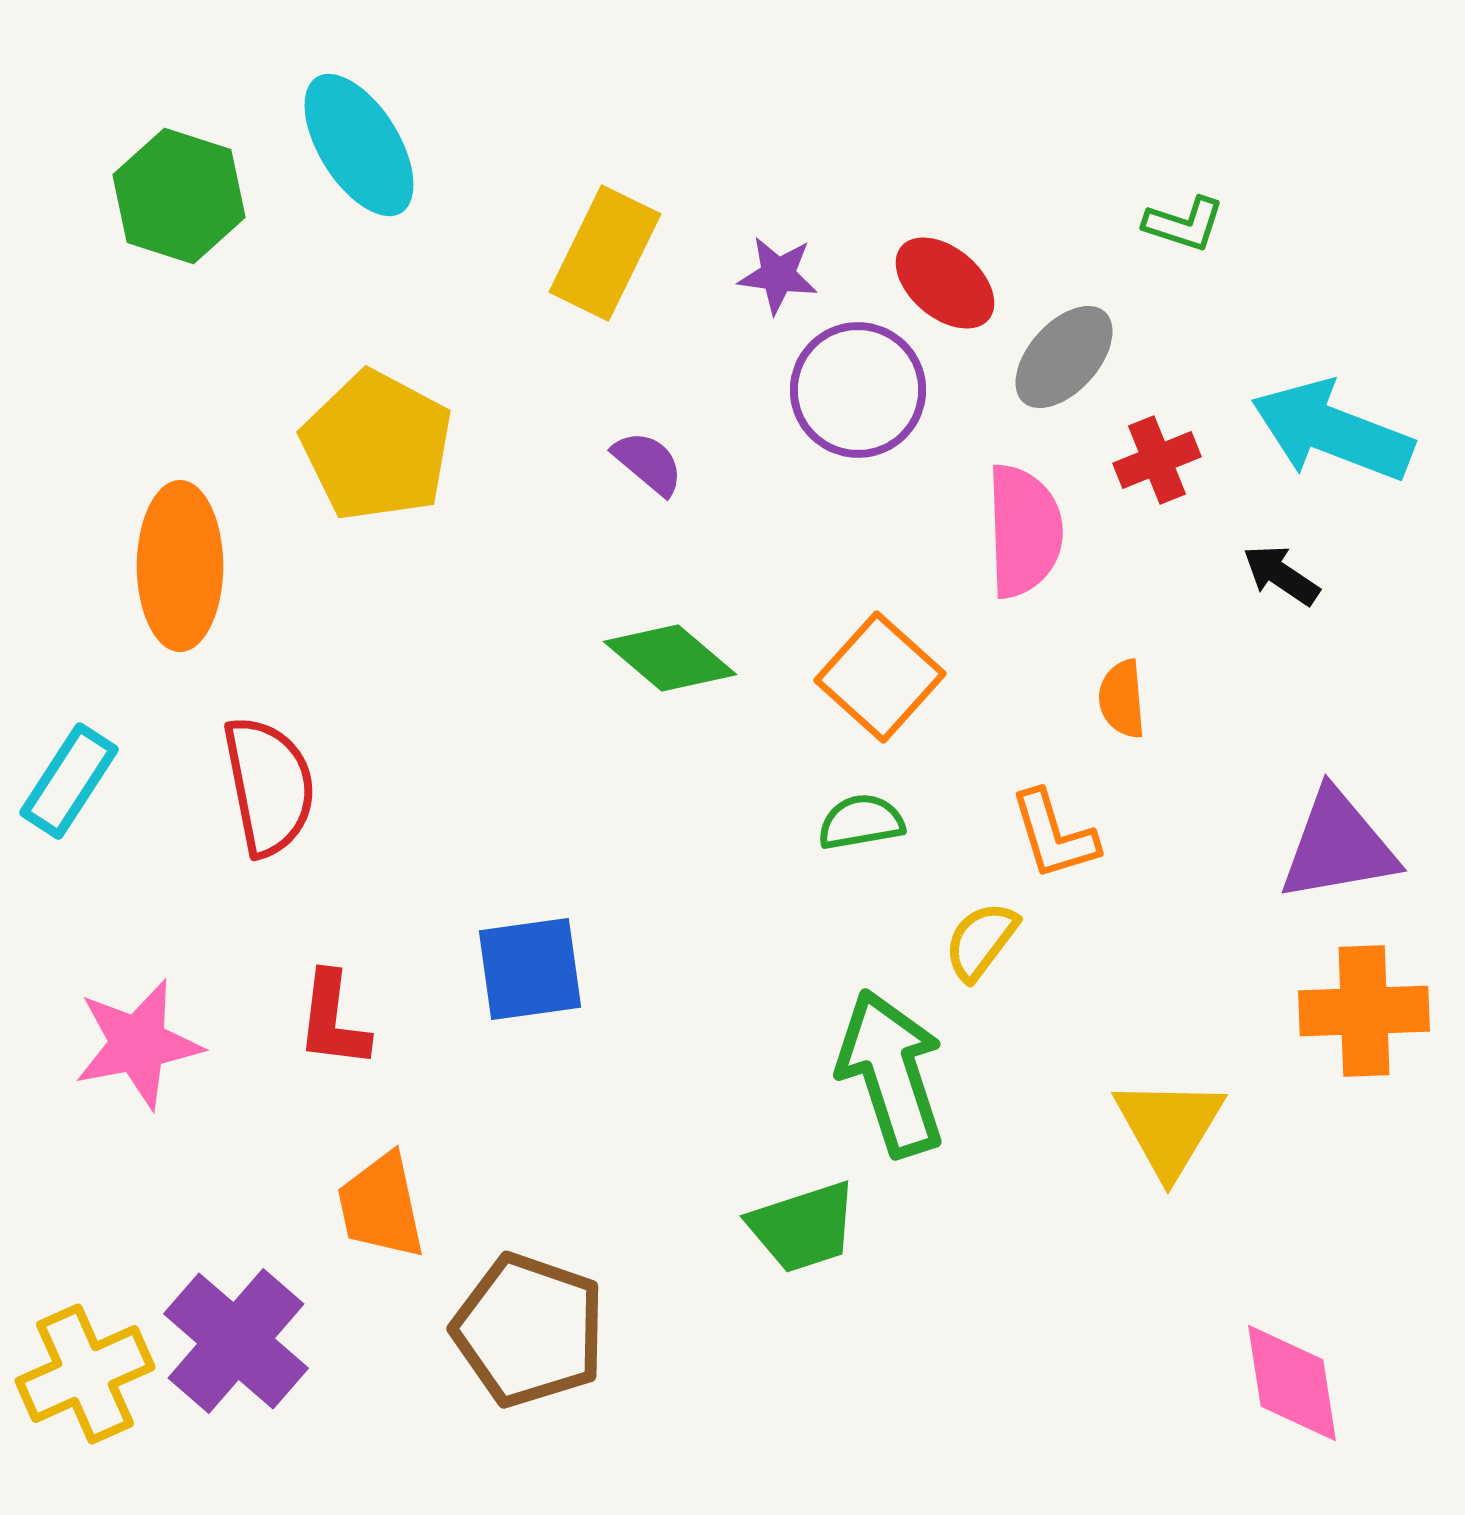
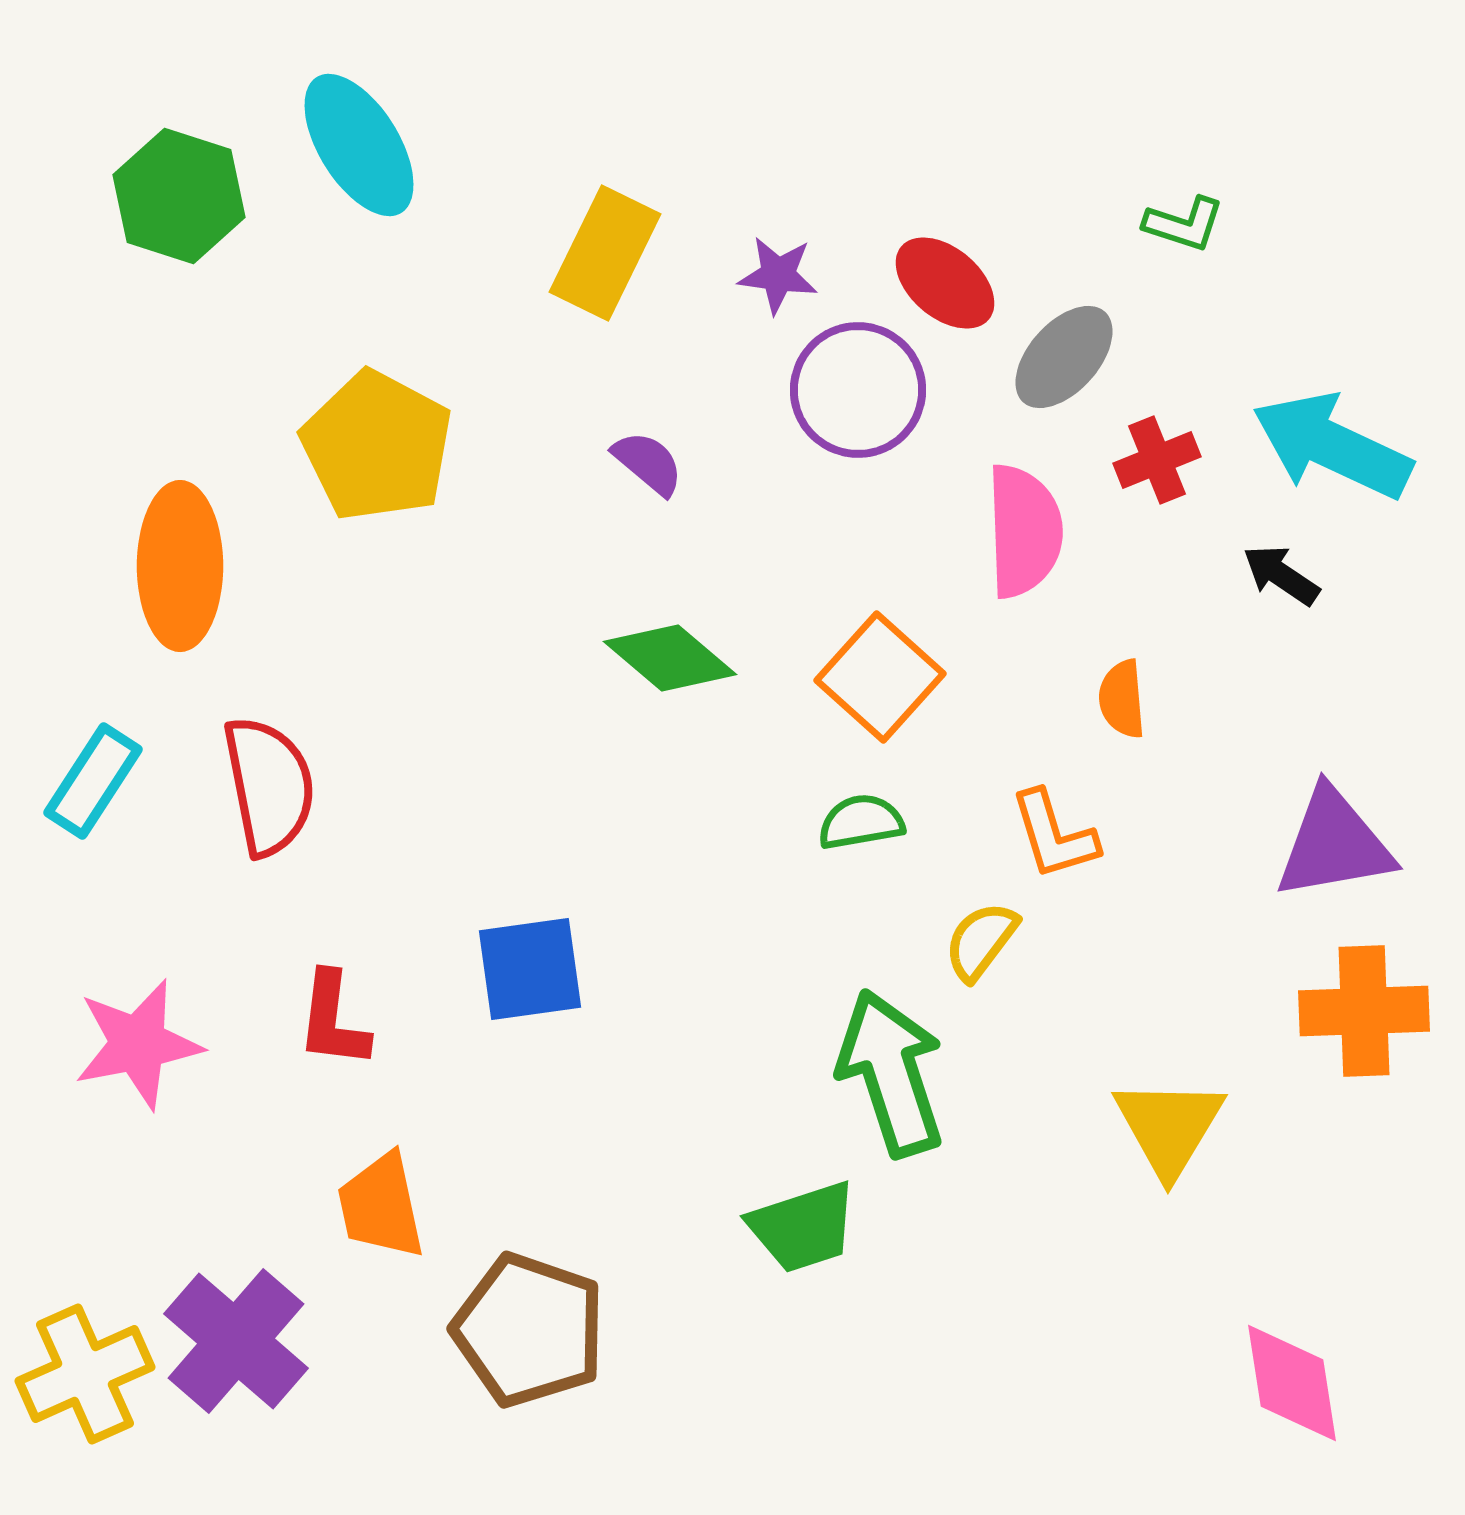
cyan arrow: moved 15 px down; rotated 4 degrees clockwise
cyan rectangle: moved 24 px right
purple triangle: moved 4 px left, 2 px up
